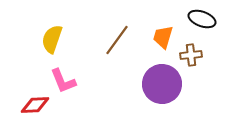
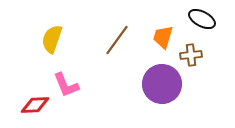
black ellipse: rotated 8 degrees clockwise
pink L-shape: moved 3 px right, 4 px down
